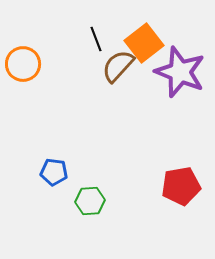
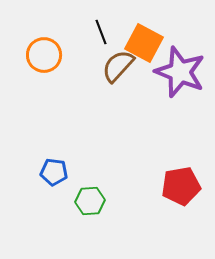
black line: moved 5 px right, 7 px up
orange square: rotated 24 degrees counterclockwise
orange circle: moved 21 px right, 9 px up
